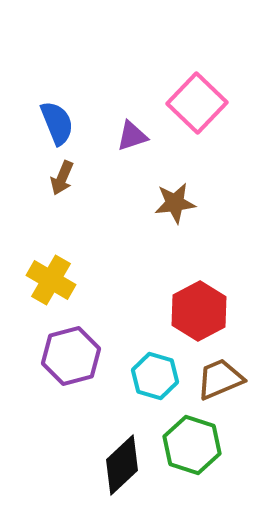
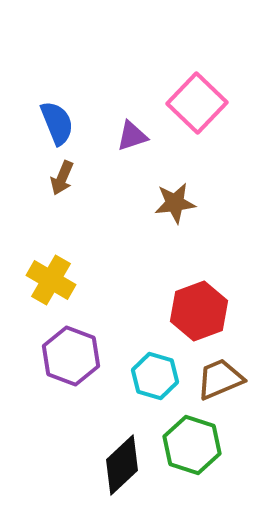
red hexagon: rotated 8 degrees clockwise
purple hexagon: rotated 24 degrees counterclockwise
